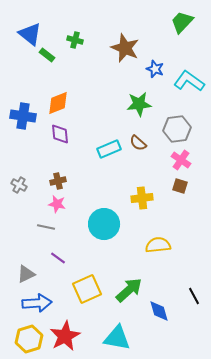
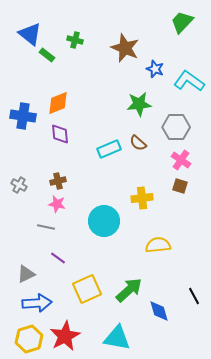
gray hexagon: moved 1 px left, 2 px up; rotated 8 degrees clockwise
cyan circle: moved 3 px up
